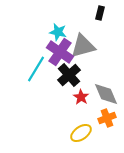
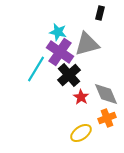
gray triangle: moved 4 px right, 2 px up
